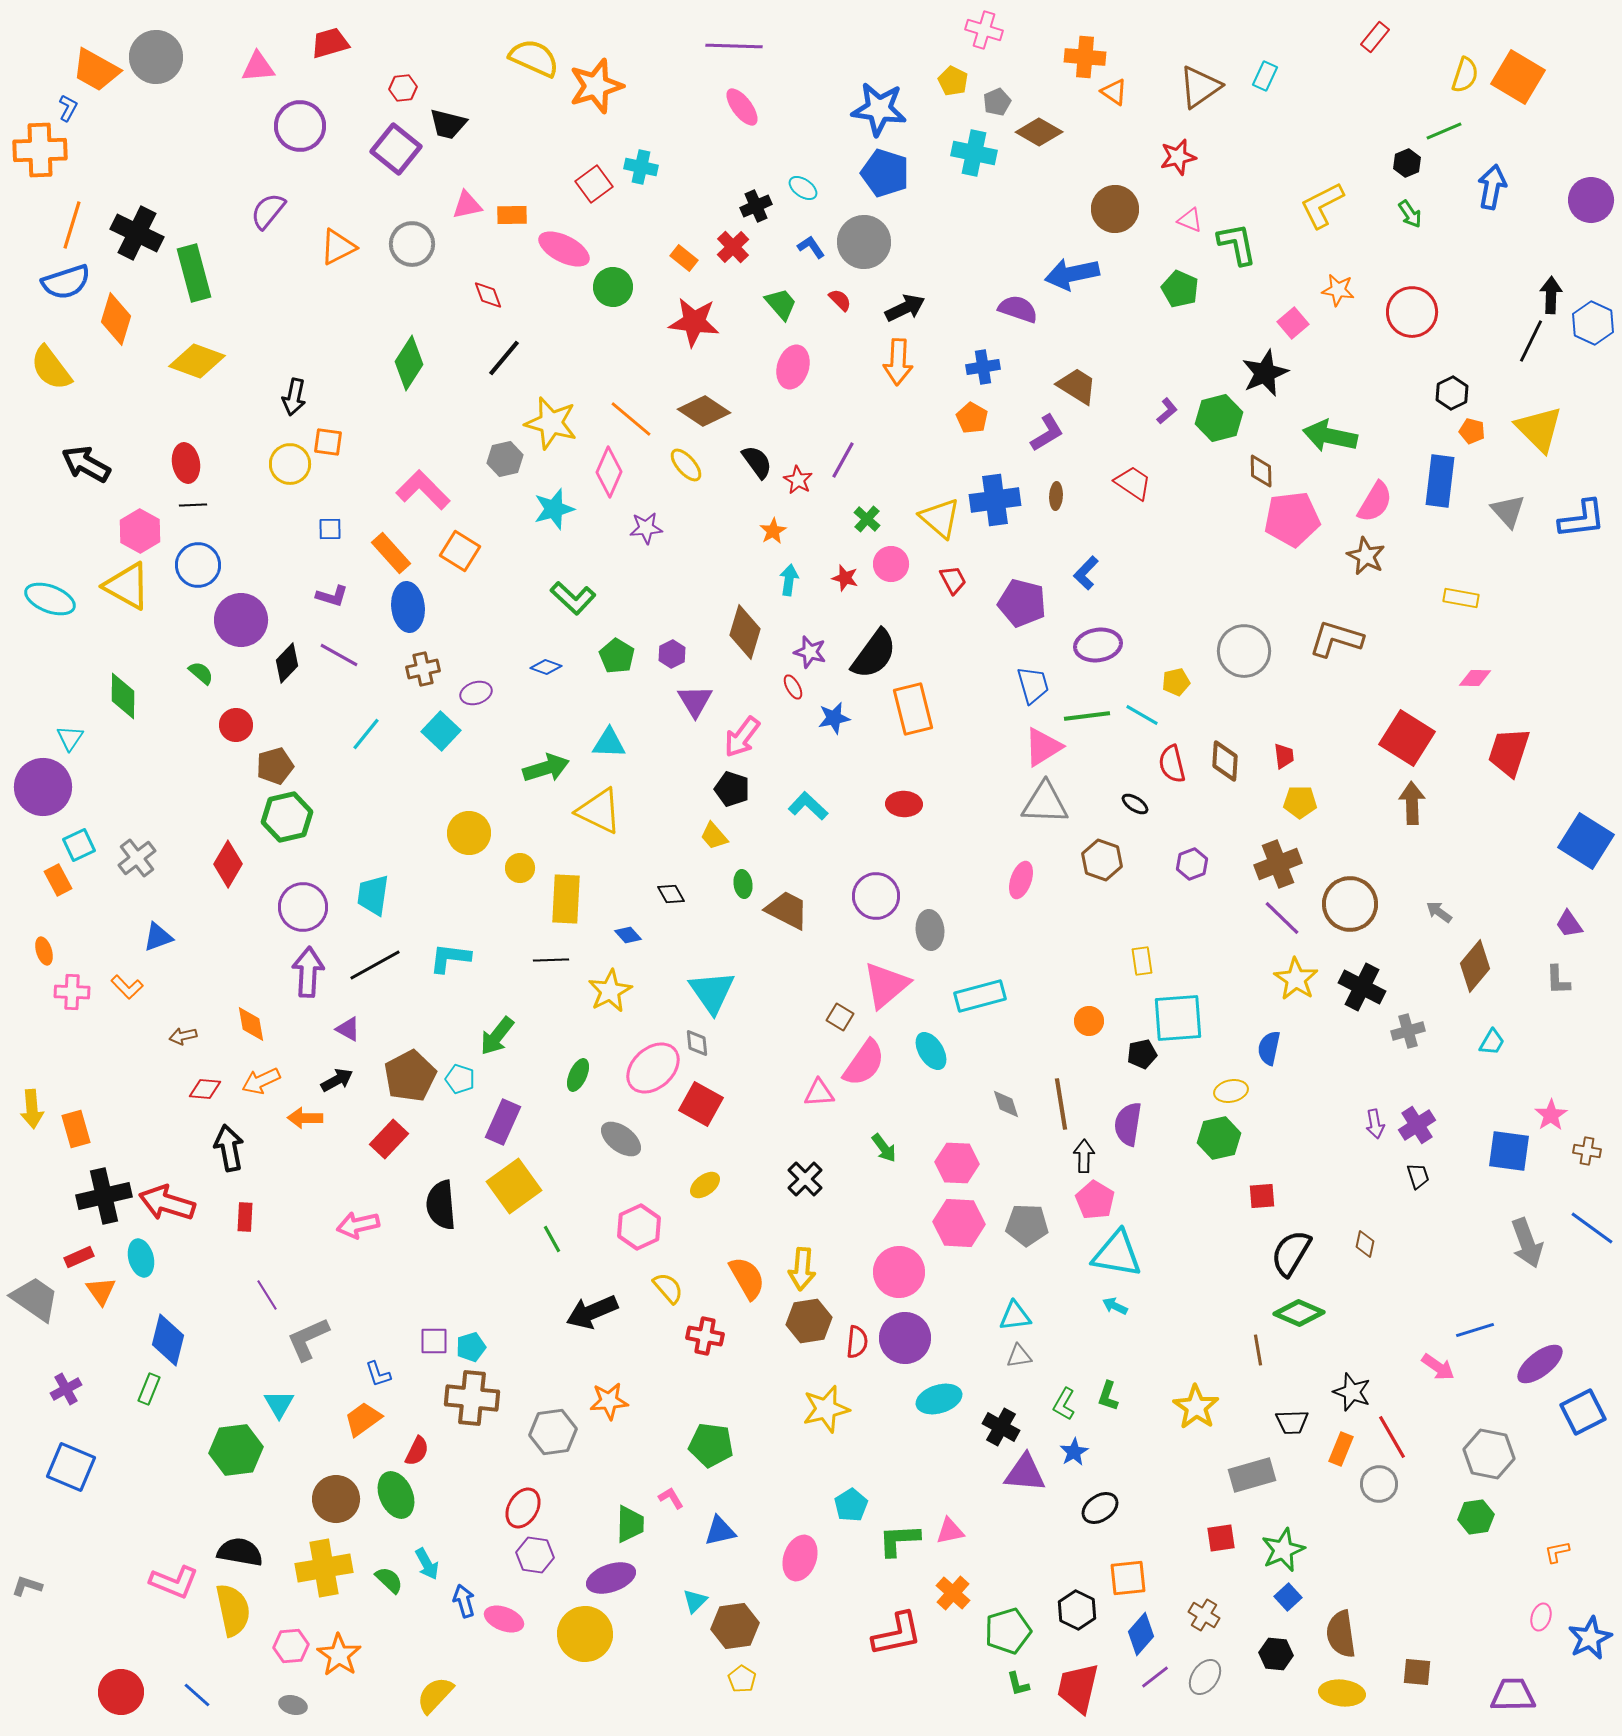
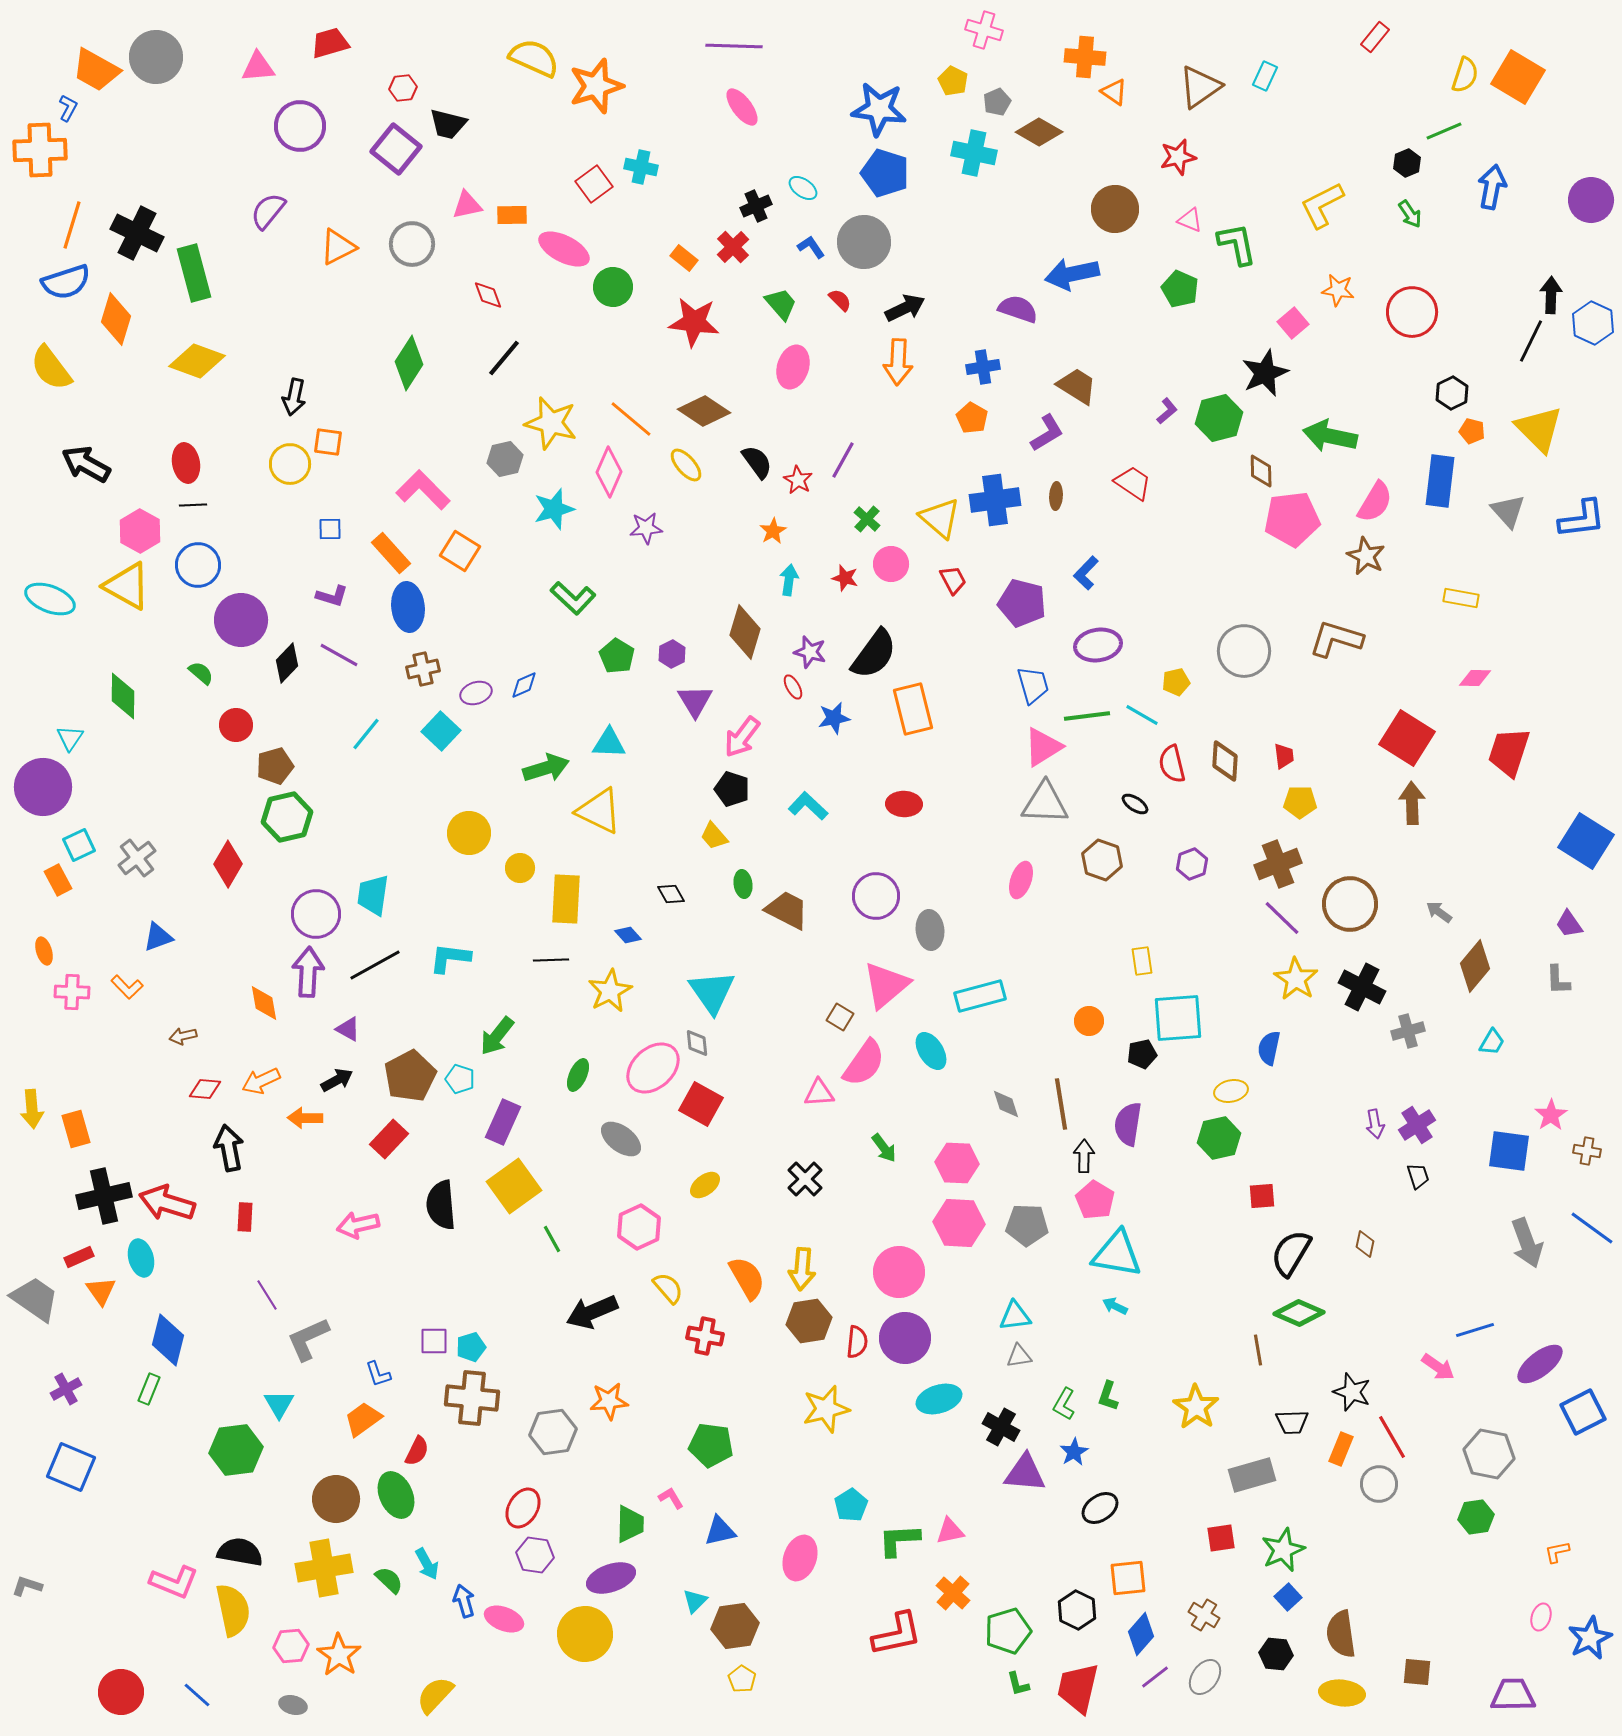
blue diamond at (546, 667): moved 22 px left, 18 px down; rotated 44 degrees counterclockwise
purple circle at (303, 907): moved 13 px right, 7 px down
orange diamond at (251, 1024): moved 13 px right, 21 px up
